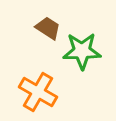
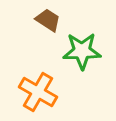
brown trapezoid: moved 8 px up
